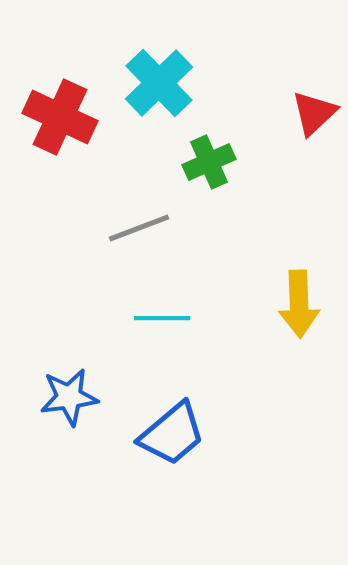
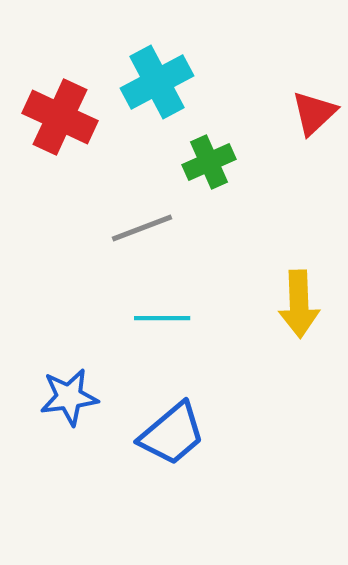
cyan cross: moved 2 px left, 1 px up; rotated 16 degrees clockwise
gray line: moved 3 px right
